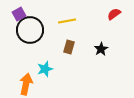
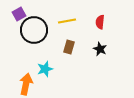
red semicircle: moved 14 px left, 8 px down; rotated 48 degrees counterclockwise
black circle: moved 4 px right
black star: moved 1 px left; rotated 16 degrees counterclockwise
